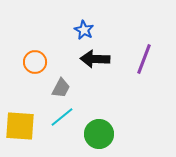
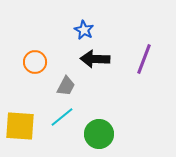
gray trapezoid: moved 5 px right, 2 px up
